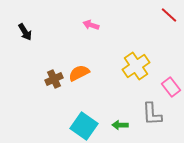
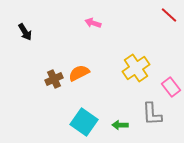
pink arrow: moved 2 px right, 2 px up
yellow cross: moved 2 px down
cyan square: moved 4 px up
